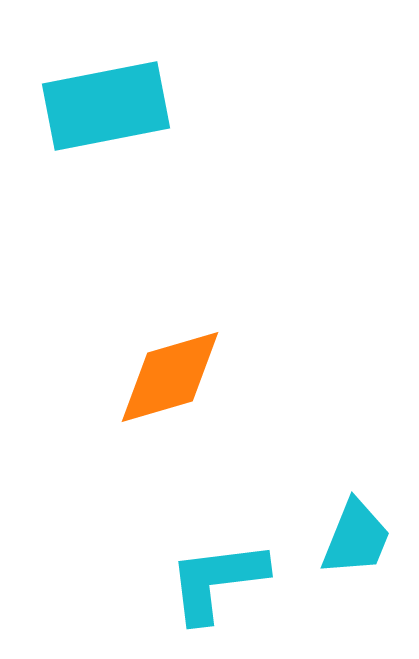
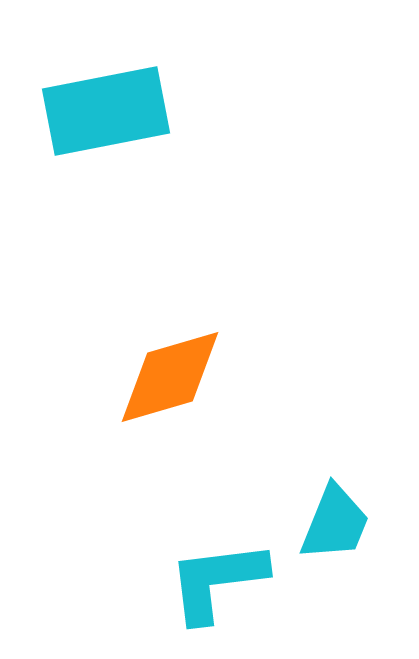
cyan rectangle: moved 5 px down
cyan trapezoid: moved 21 px left, 15 px up
